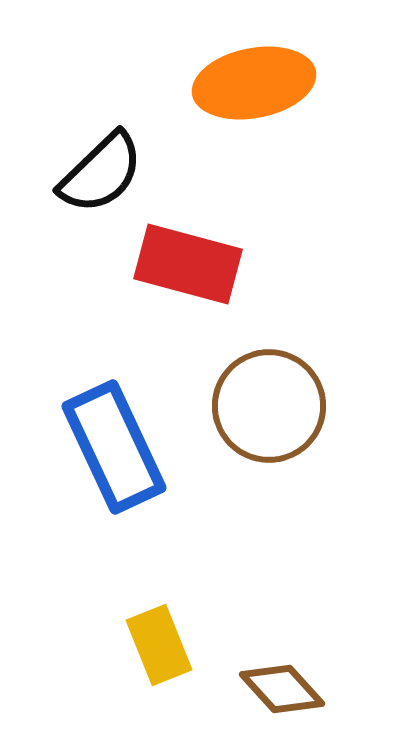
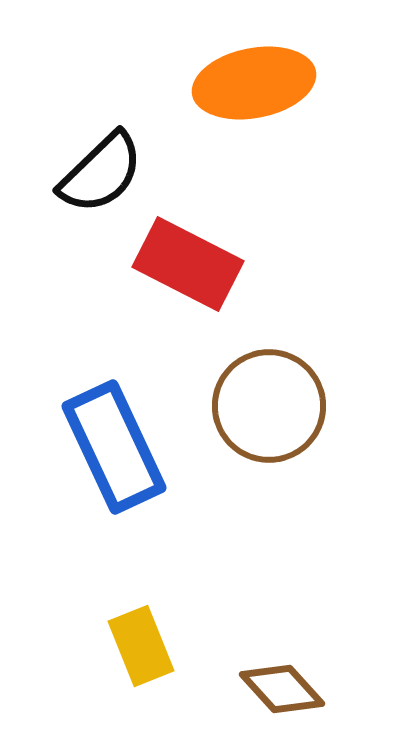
red rectangle: rotated 12 degrees clockwise
yellow rectangle: moved 18 px left, 1 px down
